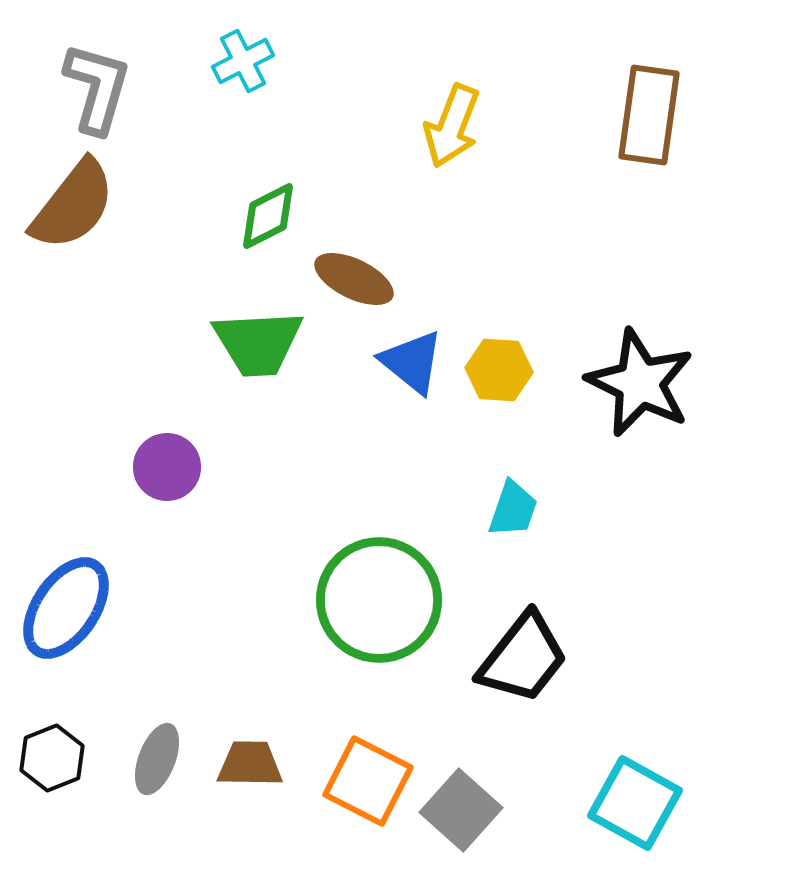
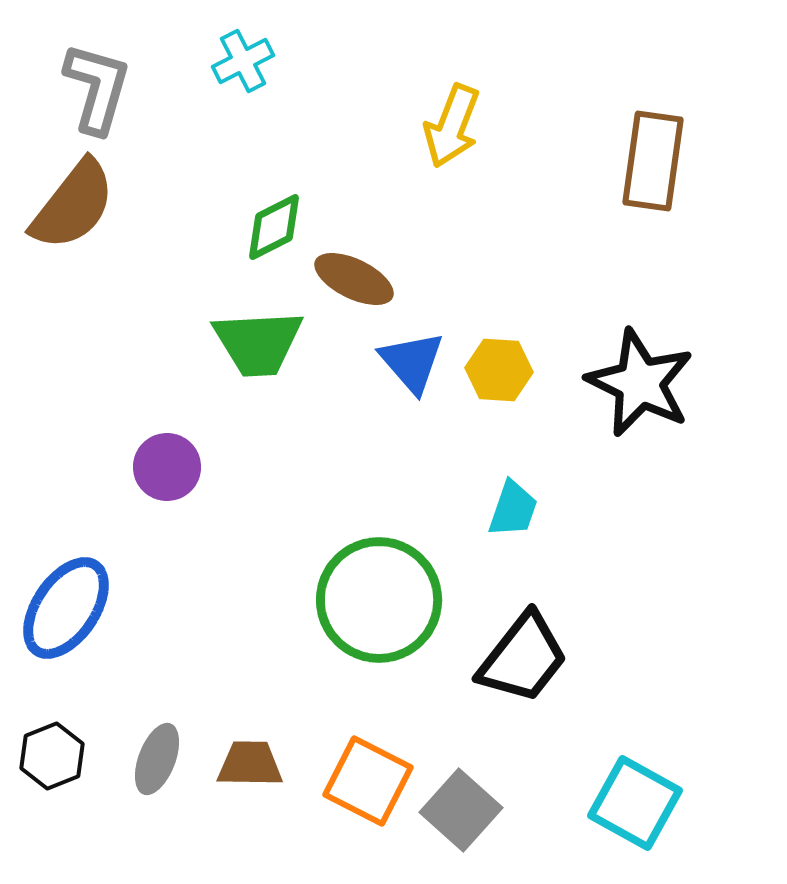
brown rectangle: moved 4 px right, 46 px down
green diamond: moved 6 px right, 11 px down
blue triangle: rotated 10 degrees clockwise
black hexagon: moved 2 px up
